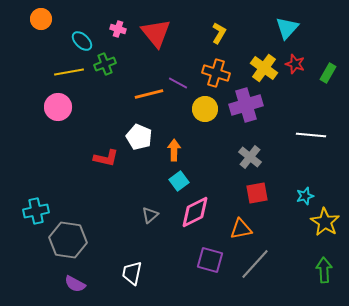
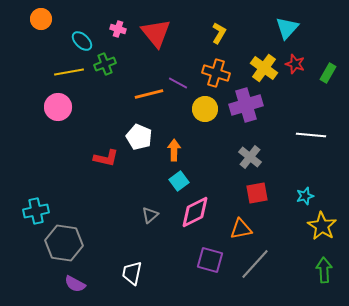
yellow star: moved 3 px left, 4 px down
gray hexagon: moved 4 px left, 3 px down
